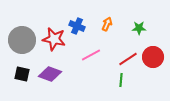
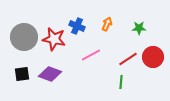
gray circle: moved 2 px right, 3 px up
black square: rotated 21 degrees counterclockwise
green line: moved 2 px down
